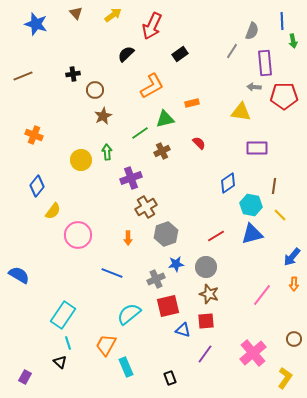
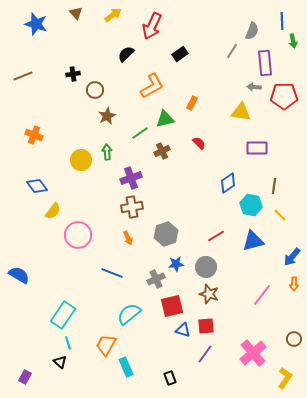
orange rectangle at (192, 103): rotated 48 degrees counterclockwise
brown star at (103, 116): moved 4 px right
blue diamond at (37, 186): rotated 75 degrees counterclockwise
brown cross at (146, 207): moved 14 px left; rotated 20 degrees clockwise
blue triangle at (252, 234): moved 1 px right, 7 px down
orange arrow at (128, 238): rotated 24 degrees counterclockwise
red square at (168, 306): moved 4 px right
red square at (206, 321): moved 5 px down
